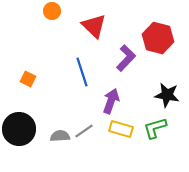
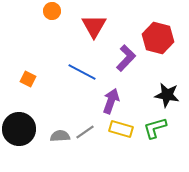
red triangle: rotated 16 degrees clockwise
blue line: rotated 44 degrees counterclockwise
gray line: moved 1 px right, 1 px down
